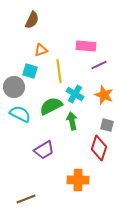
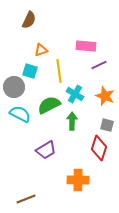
brown semicircle: moved 3 px left
orange star: moved 1 px right, 1 px down
green semicircle: moved 2 px left, 1 px up
green arrow: rotated 12 degrees clockwise
purple trapezoid: moved 2 px right
